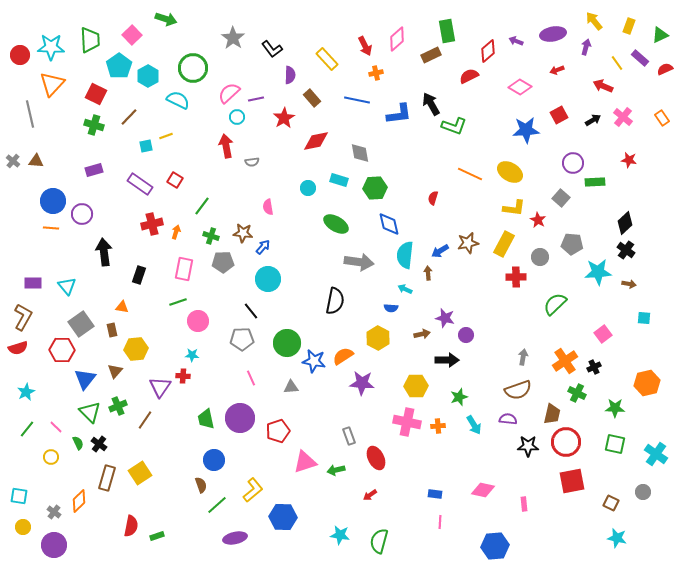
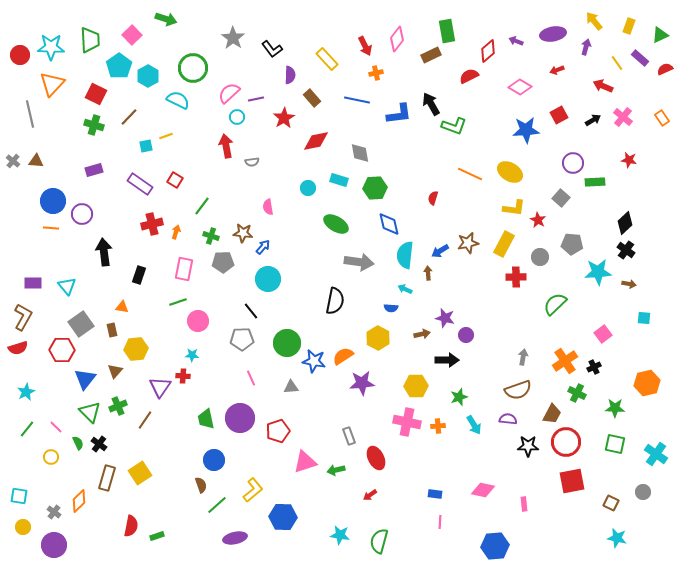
pink diamond at (397, 39): rotated 10 degrees counterclockwise
purple star at (362, 383): rotated 10 degrees counterclockwise
brown trapezoid at (552, 414): rotated 15 degrees clockwise
